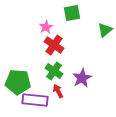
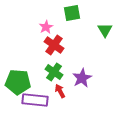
green triangle: rotated 21 degrees counterclockwise
green cross: moved 1 px down
red arrow: moved 2 px right
